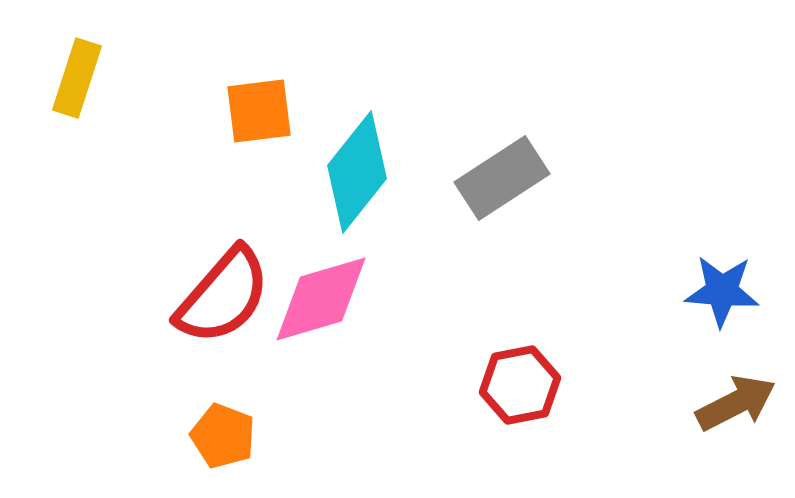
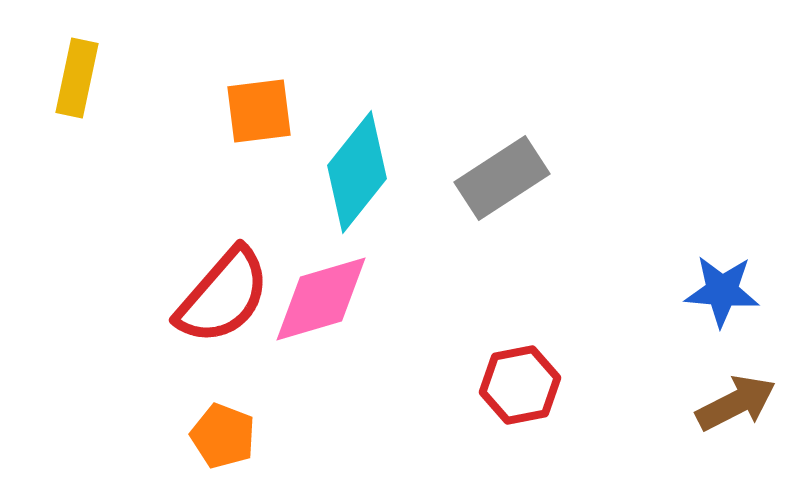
yellow rectangle: rotated 6 degrees counterclockwise
